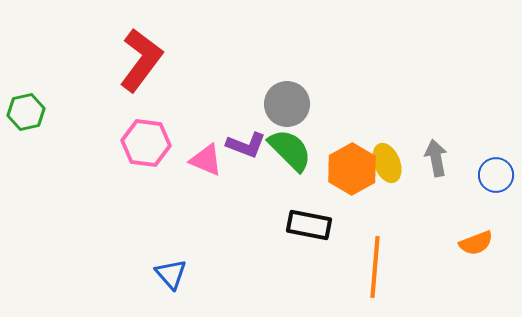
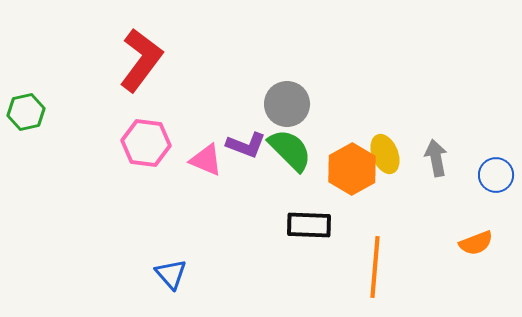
yellow ellipse: moved 2 px left, 9 px up
black rectangle: rotated 9 degrees counterclockwise
